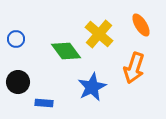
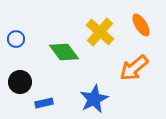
yellow cross: moved 1 px right, 2 px up
green diamond: moved 2 px left, 1 px down
orange arrow: rotated 32 degrees clockwise
black circle: moved 2 px right
blue star: moved 2 px right, 12 px down
blue rectangle: rotated 18 degrees counterclockwise
